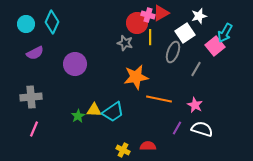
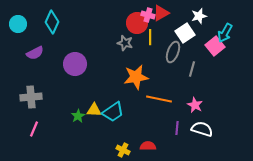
cyan circle: moved 8 px left
gray line: moved 4 px left; rotated 14 degrees counterclockwise
purple line: rotated 24 degrees counterclockwise
